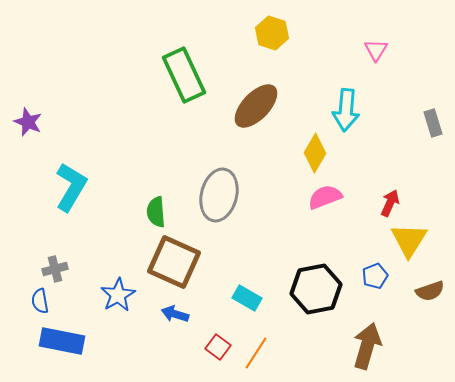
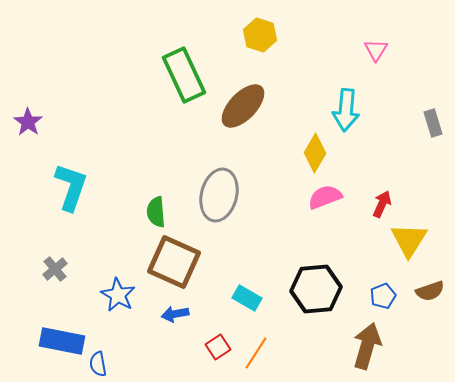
yellow hexagon: moved 12 px left, 2 px down
brown ellipse: moved 13 px left
purple star: rotated 12 degrees clockwise
cyan L-shape: rotated 12 degrees counterclockwise
red arrow: moved 8 px left, 1 px down
gray cross: rotated 25 degrees counterclockwise
blue pentagon: moved 8 px right, 20 px down
black hexagon: rotated 6 degrees clockwise
blue star: rotated 12 degrees counterclockwise
blue semicircle: moved 58 px right, 63 px down
blue arrow: rotated 28 degrees counterclockwise
red square: rotated 20 degrees clockwise
